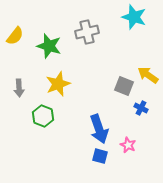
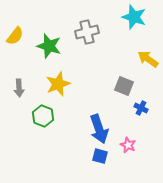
yellow arrow: moved 16 px up
